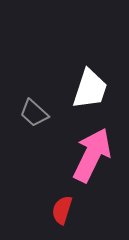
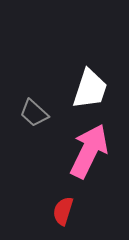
pink arrow: moved 3 px left, 4 px up
red semicircle: moved 1 px right, 1 px down
